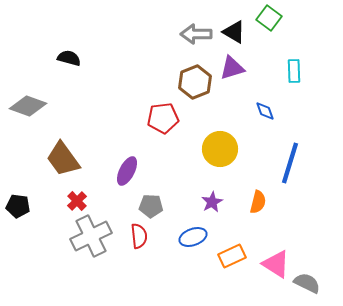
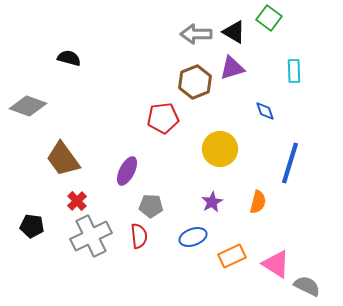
black pentagon: moved 14 px right, 20 px down
gray semicircle: moved 3 px down
